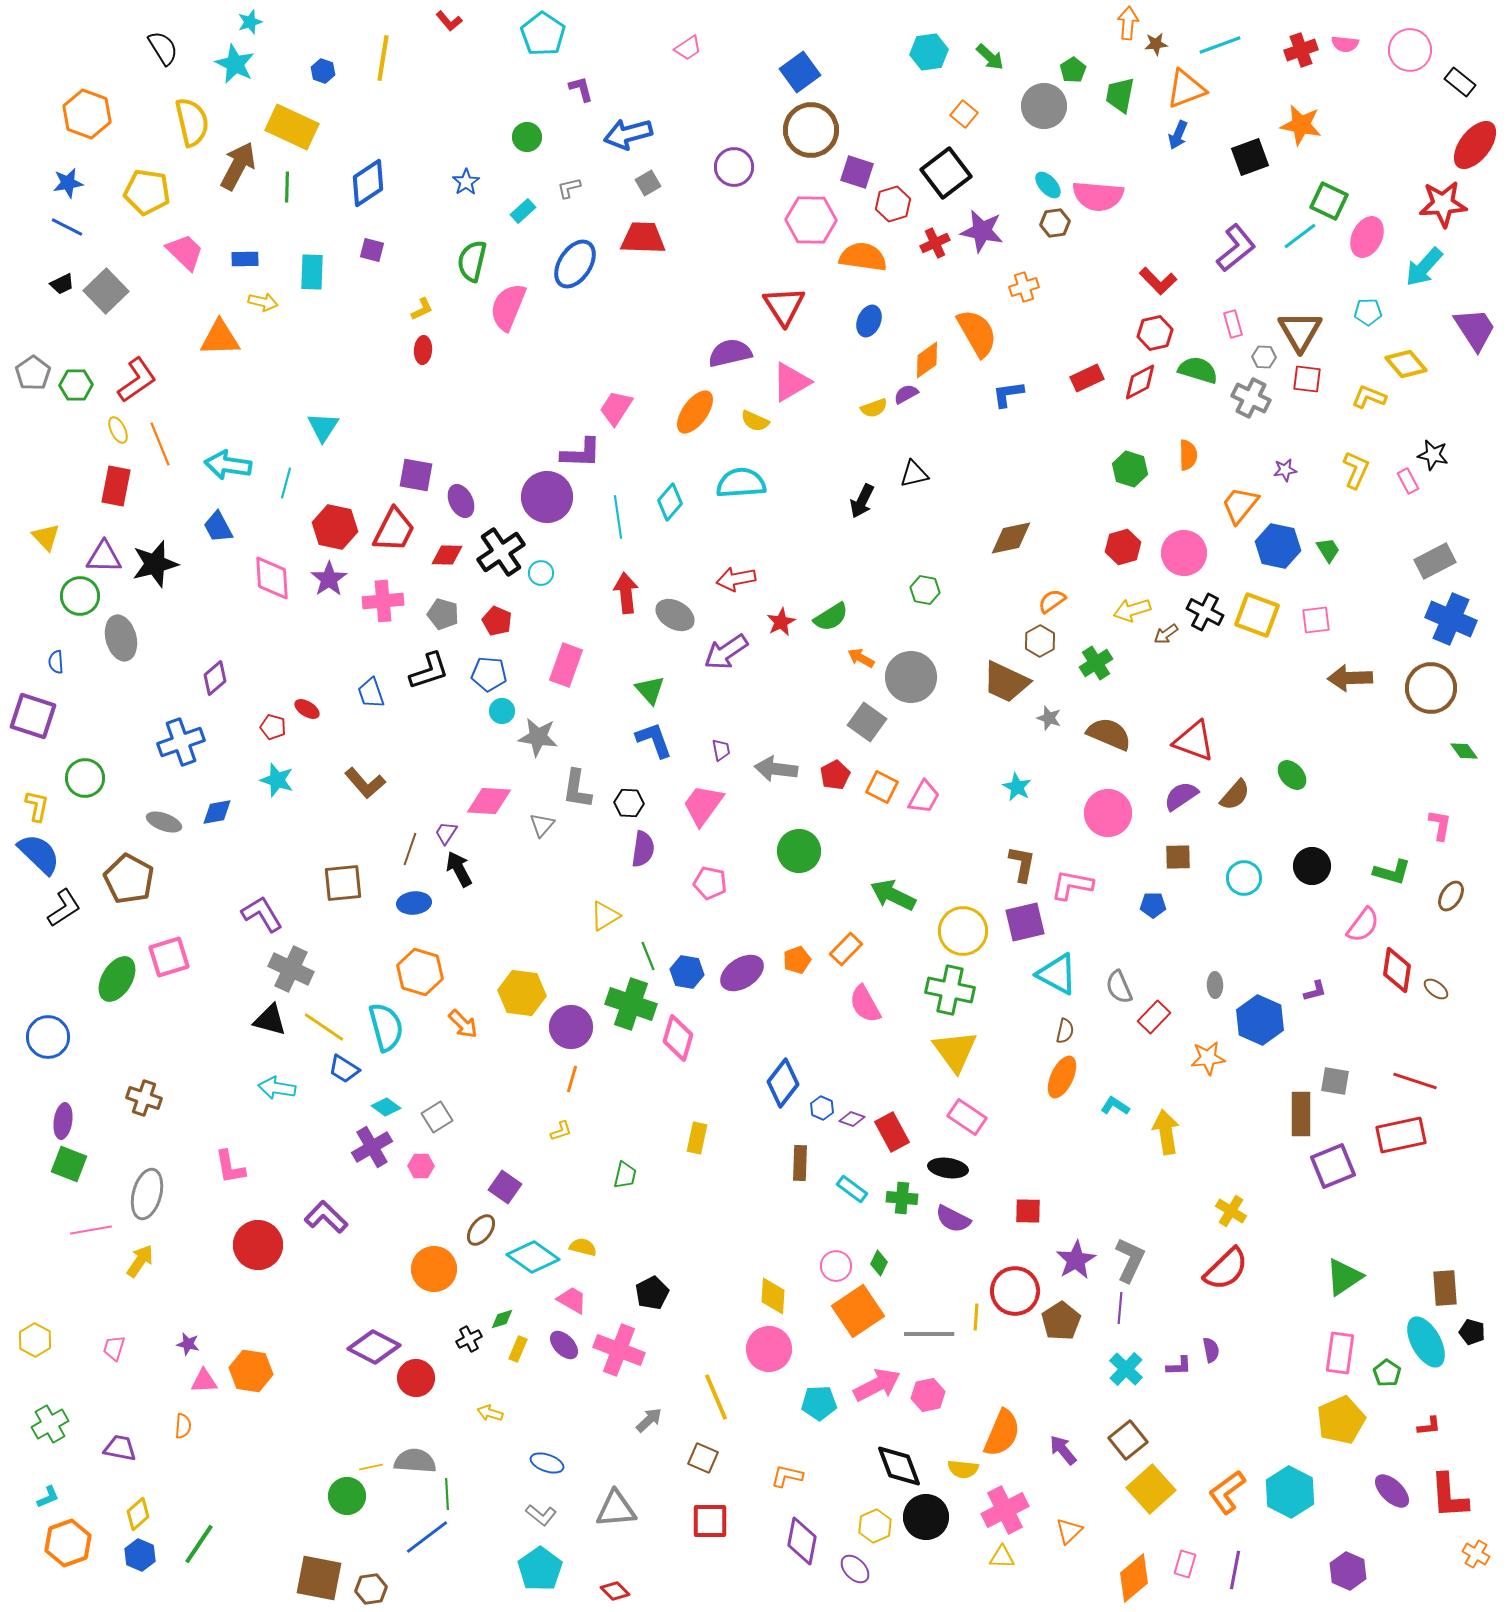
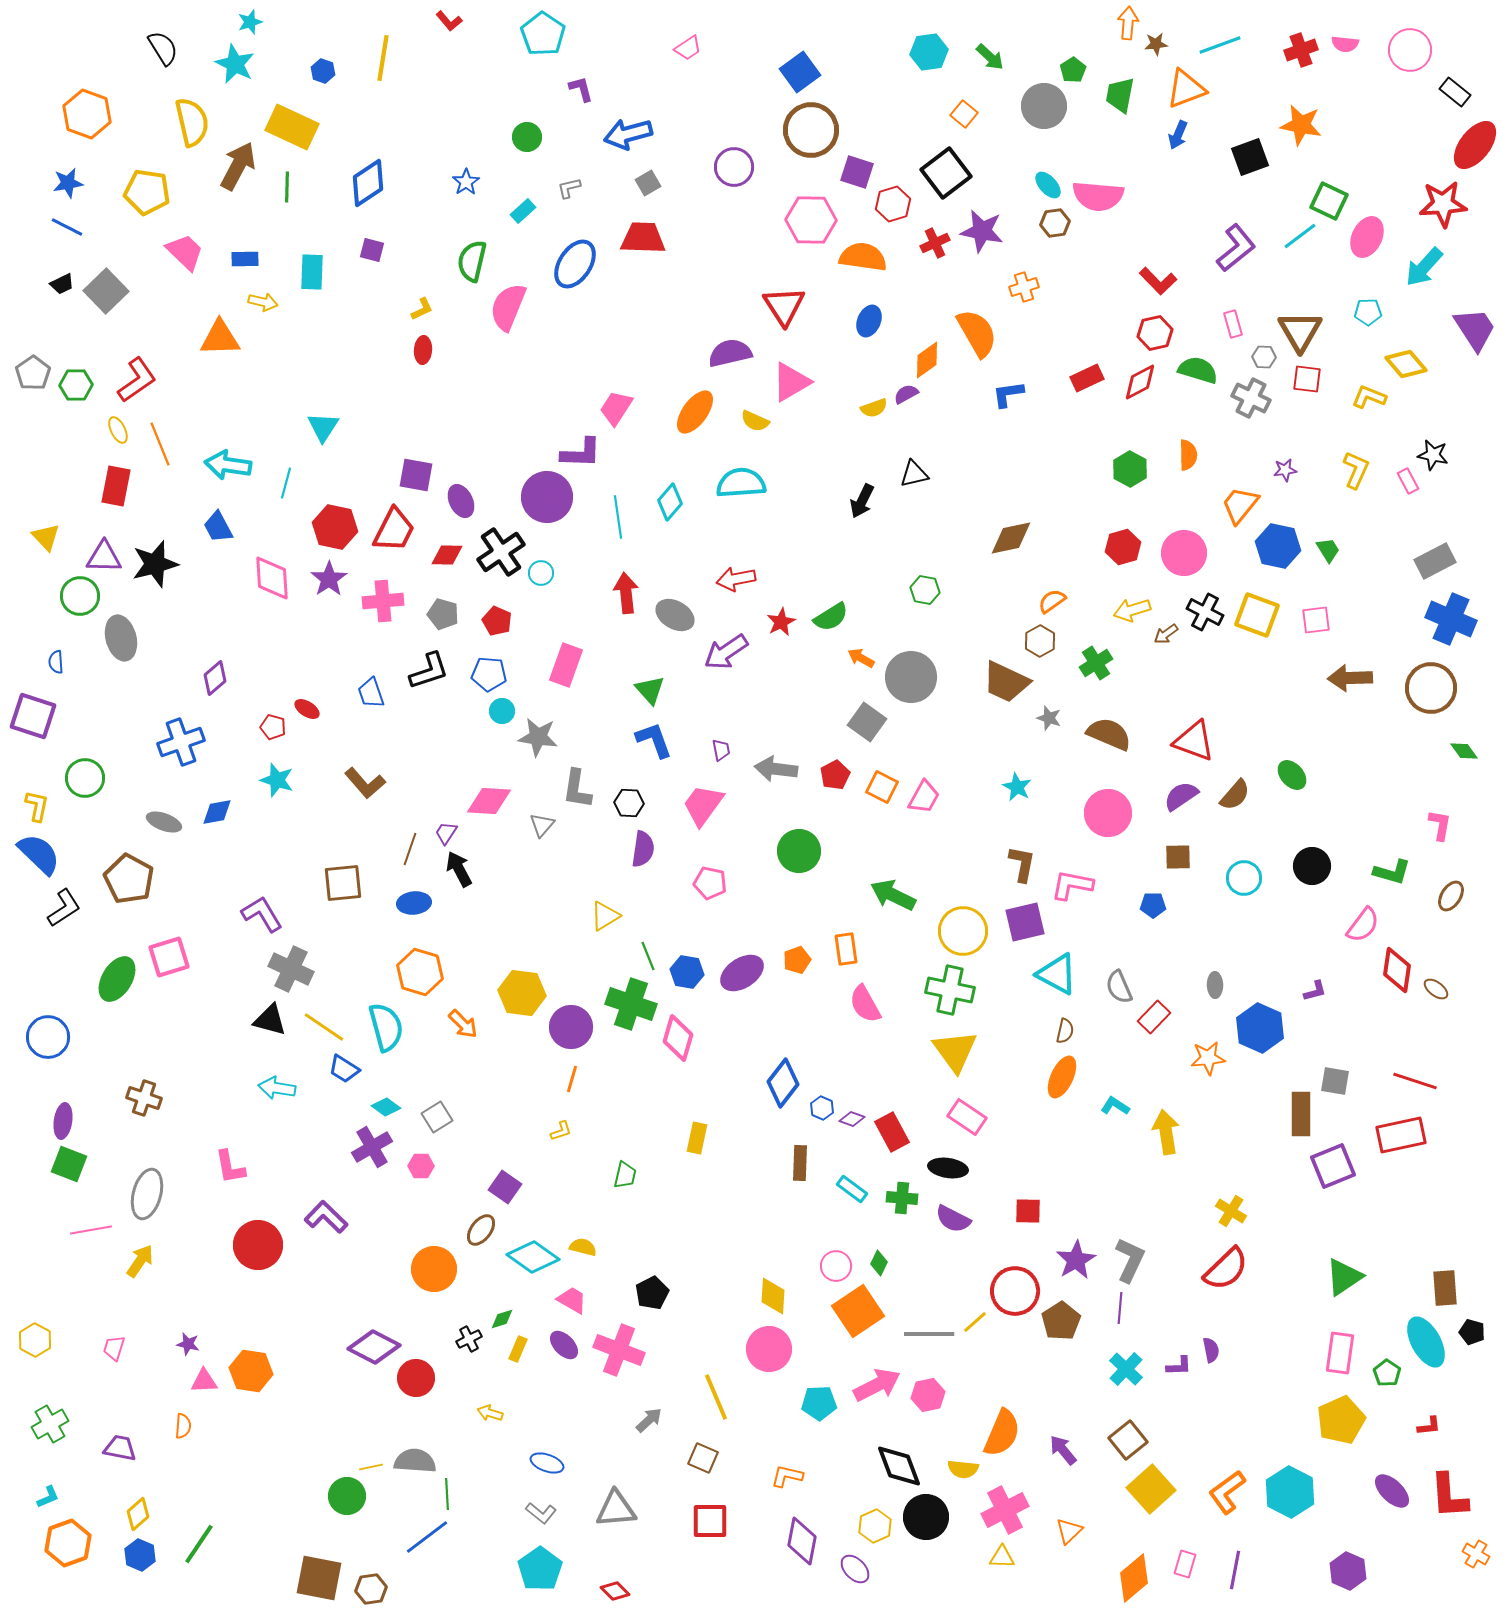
black rectangle at (1460, 82): moved 5 px left, 10 px down
green hexagon at (1130, 469): rotated 12 degrees clockwise
orange rectangle at (846, 949): rotated 52 degrees counterclockwise
blue hexagon at (1260, 1020): moved 8 px down
yellow line at (976, 1317): moved 1 px left, 5 px down; rotated 44 degrees clockwise
gray L-shape at (541, 1515): moved 2 px up
